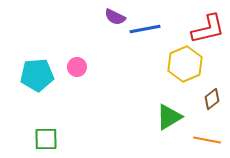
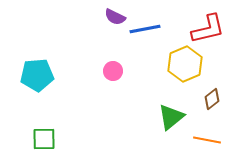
pink circle: moved 36 px right, 4 px down
green triangle: moved 2 px right; rotated 8 degrees counterclockwise
green square: moved 2 px left
